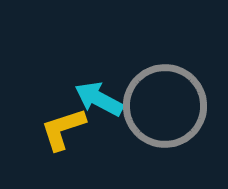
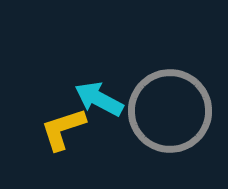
gray circle: moved 5 px right, 5 px down
